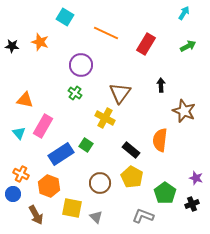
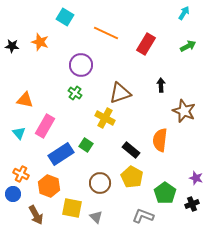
brown triangle: rotated 35 degrees clockwise
pink rectangle: moved 2 px right
